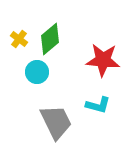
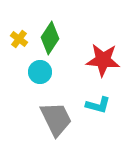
green diamond: moved 1 px up; rotated 16 degrees counterclockwise
cyan circle: moved 3 px right
gray trapezoid: moved 3 px up
